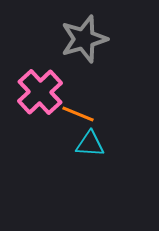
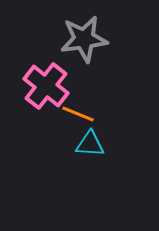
gray star: rotated 9 degrees clockwise
pink cross: moved 6 px right, 6 px up; rotated 9 degrees counterclockwise
